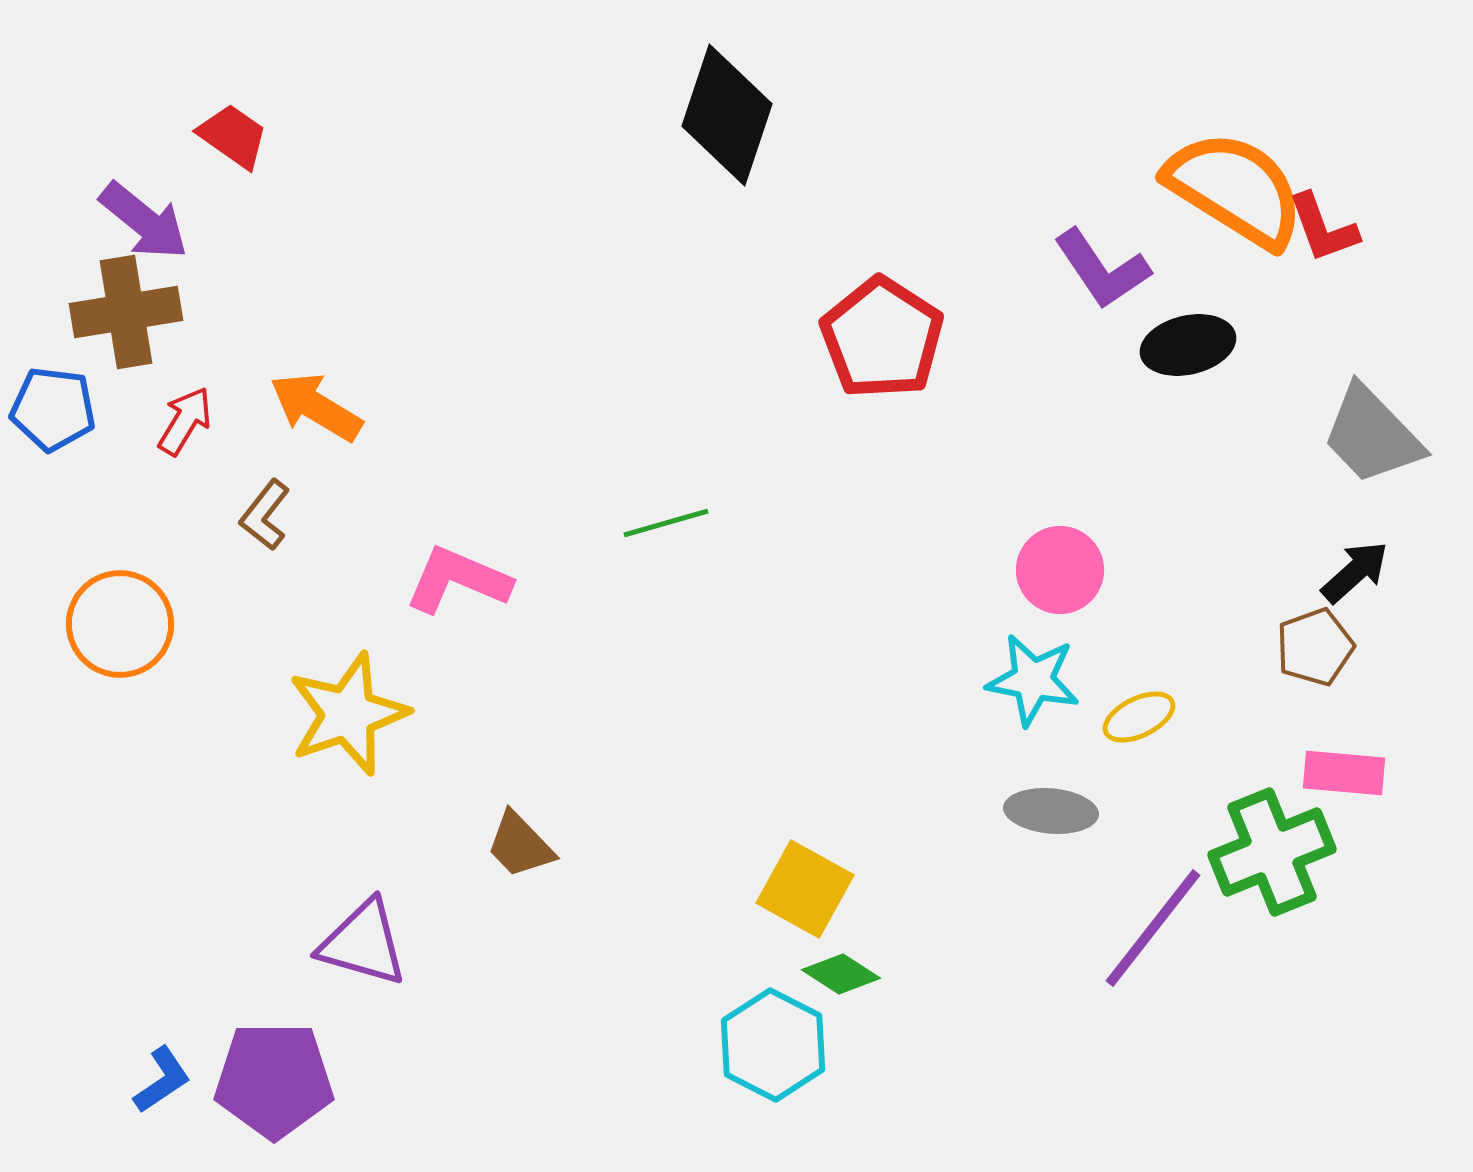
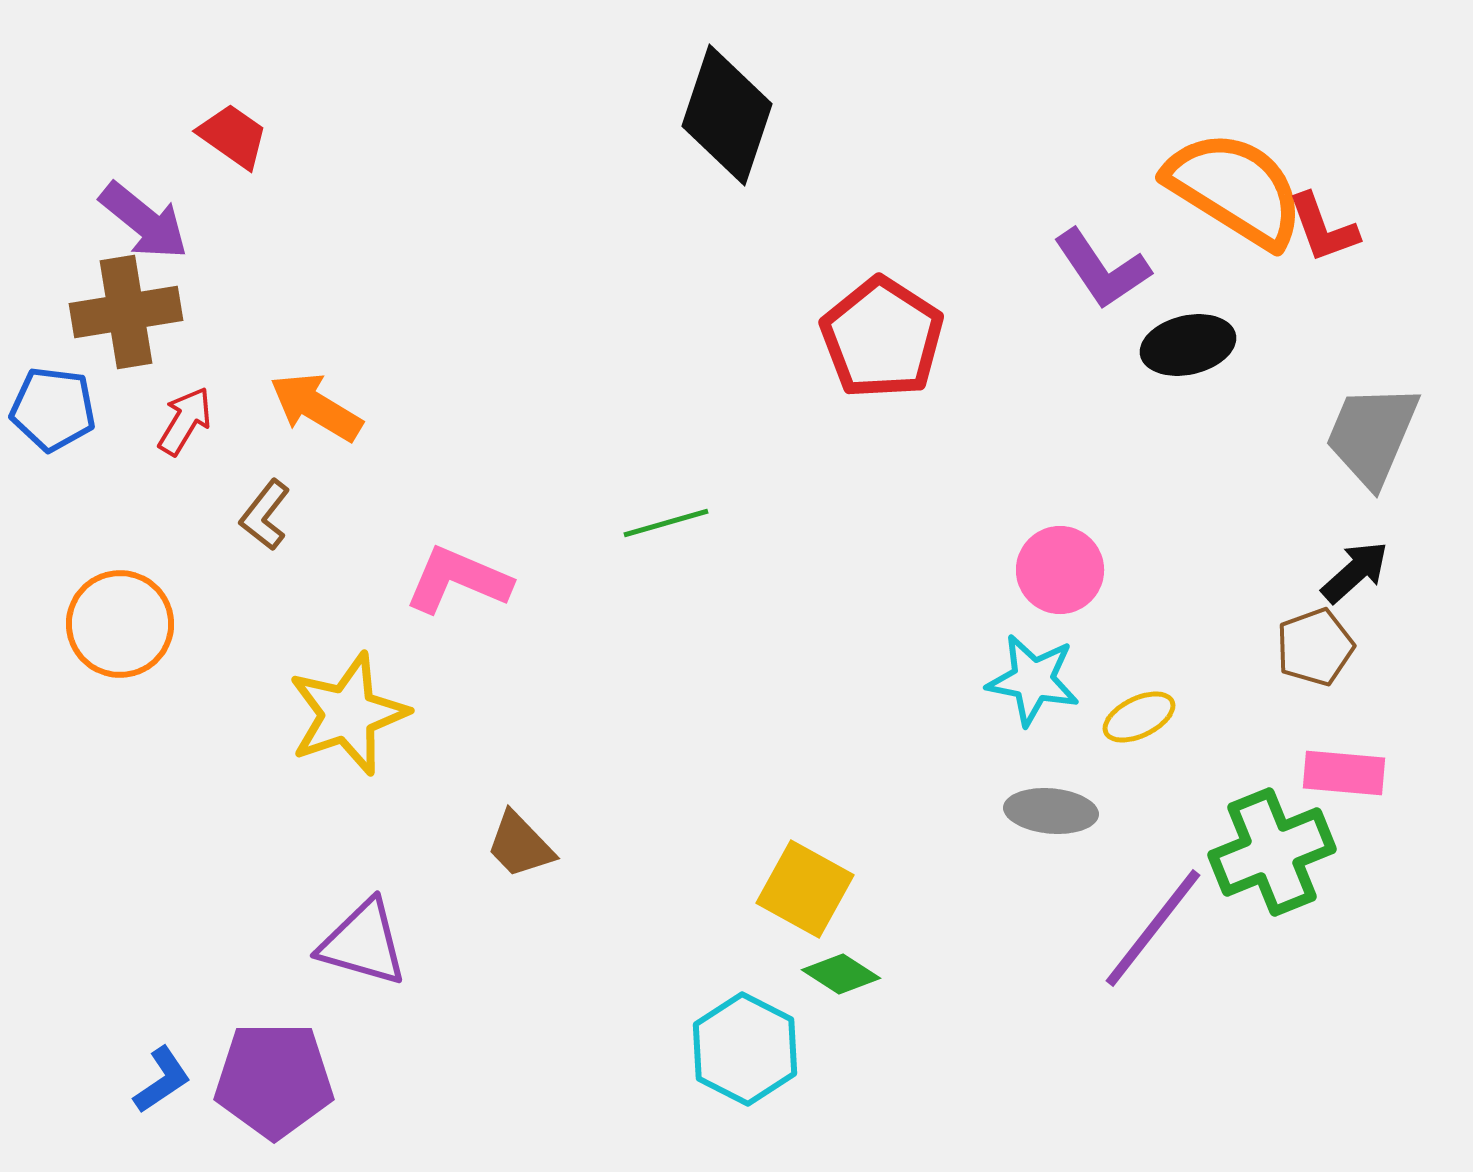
gray trapezoid: rotated 67 degrees clockwise
cyan hexagon: moved 28 px left, 4 px down
